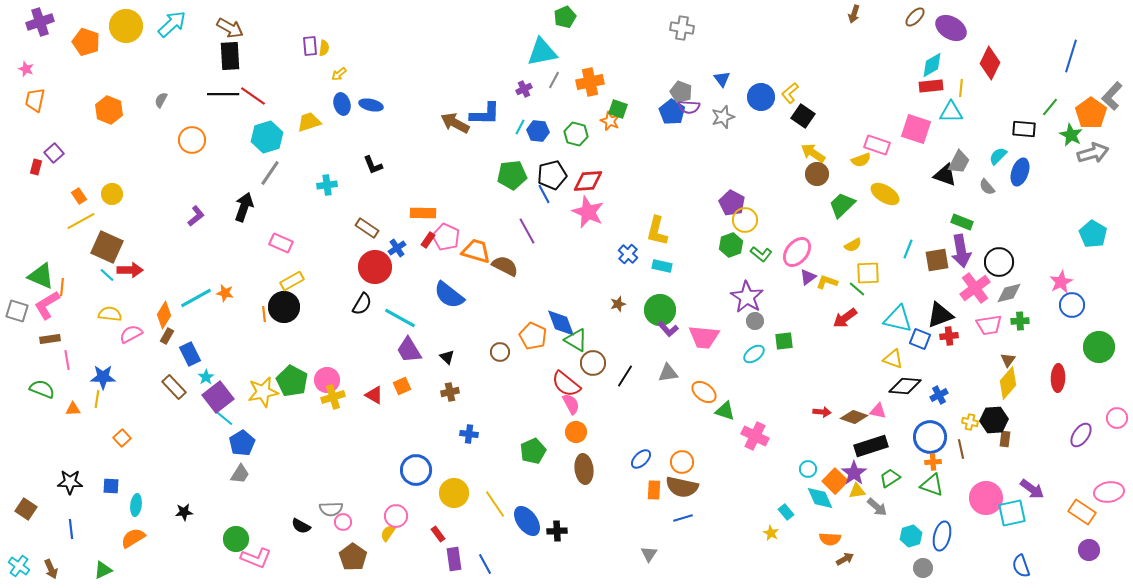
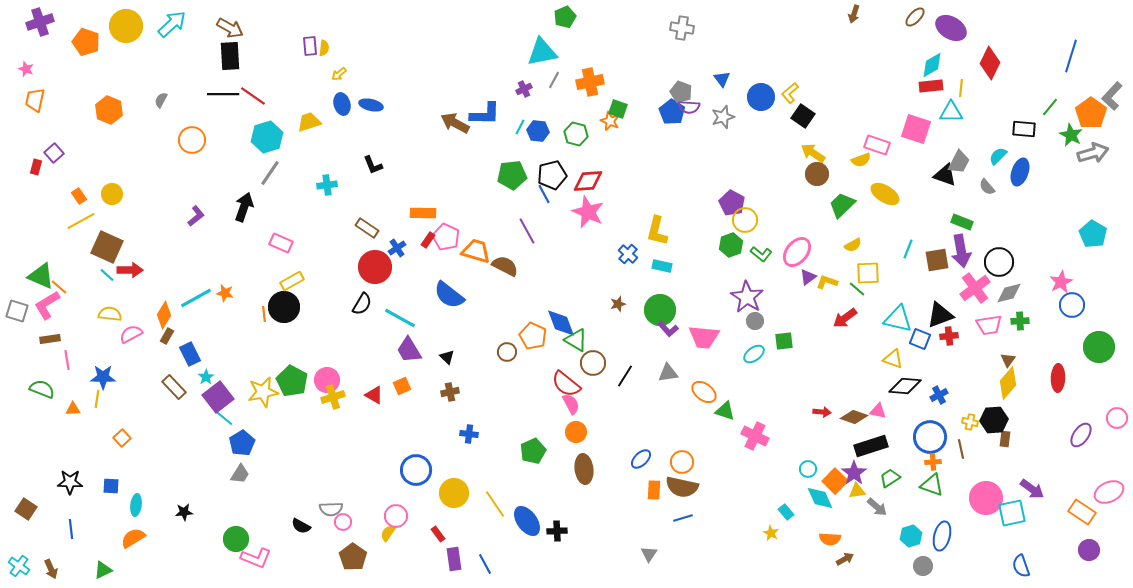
orange line at (62, 287): moved 3 px left; rotated 54 degrees counterclockwise
brown circle at (500, 352): moved 7 px right
pink ellipse at (1109, 492): rotated 16 degrees counterclockwise
gray circle at (923, 568): moved 2 px up
